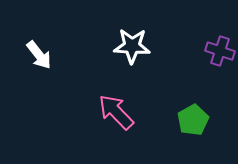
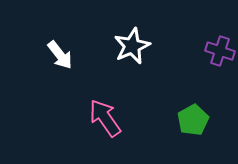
white star: rotated 27 degrees counterclockwise
white arrow: moved 21 px right
pink arrow: moved 11 px left, 6 px down; rotated 9 degrees clockwise
